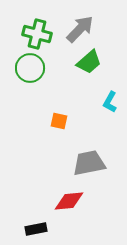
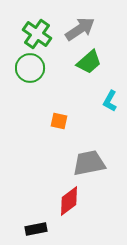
gray arrow: rotated 12 degrees clockwise
green cross: rotated 20 degrees clockwise
cyan L-shape: moved 1 px up
red diamond: rotated 32 degrees counterclockwise
